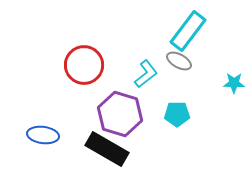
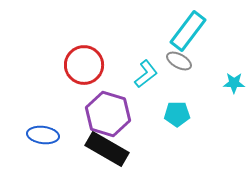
purple hexagon: moved 12 px left
